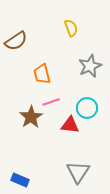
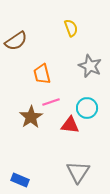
gray star: rotated 25 degrees counterclockwise
